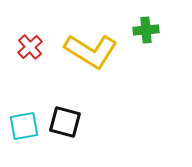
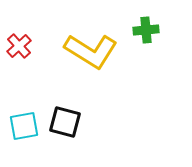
red cross: moved 11 px left, 1 px up
